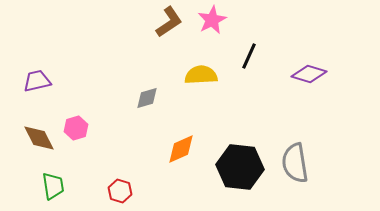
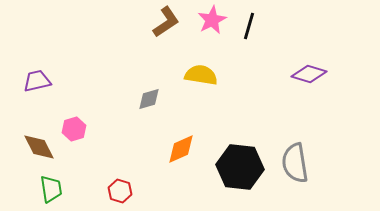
brown L-shape: moved 3 px left
black line: moved 30 px up; rotated 8 degrees counterclockwise
yellow semicircle: rotated 12 degrees clockwise
gray diamond: moved 2 px right, 1 px down
pink hexagon: moved 2 px left, 1 px down
brown diamond: moved 9 px down
green trapezoid: moved 2 px left, 3 px down
